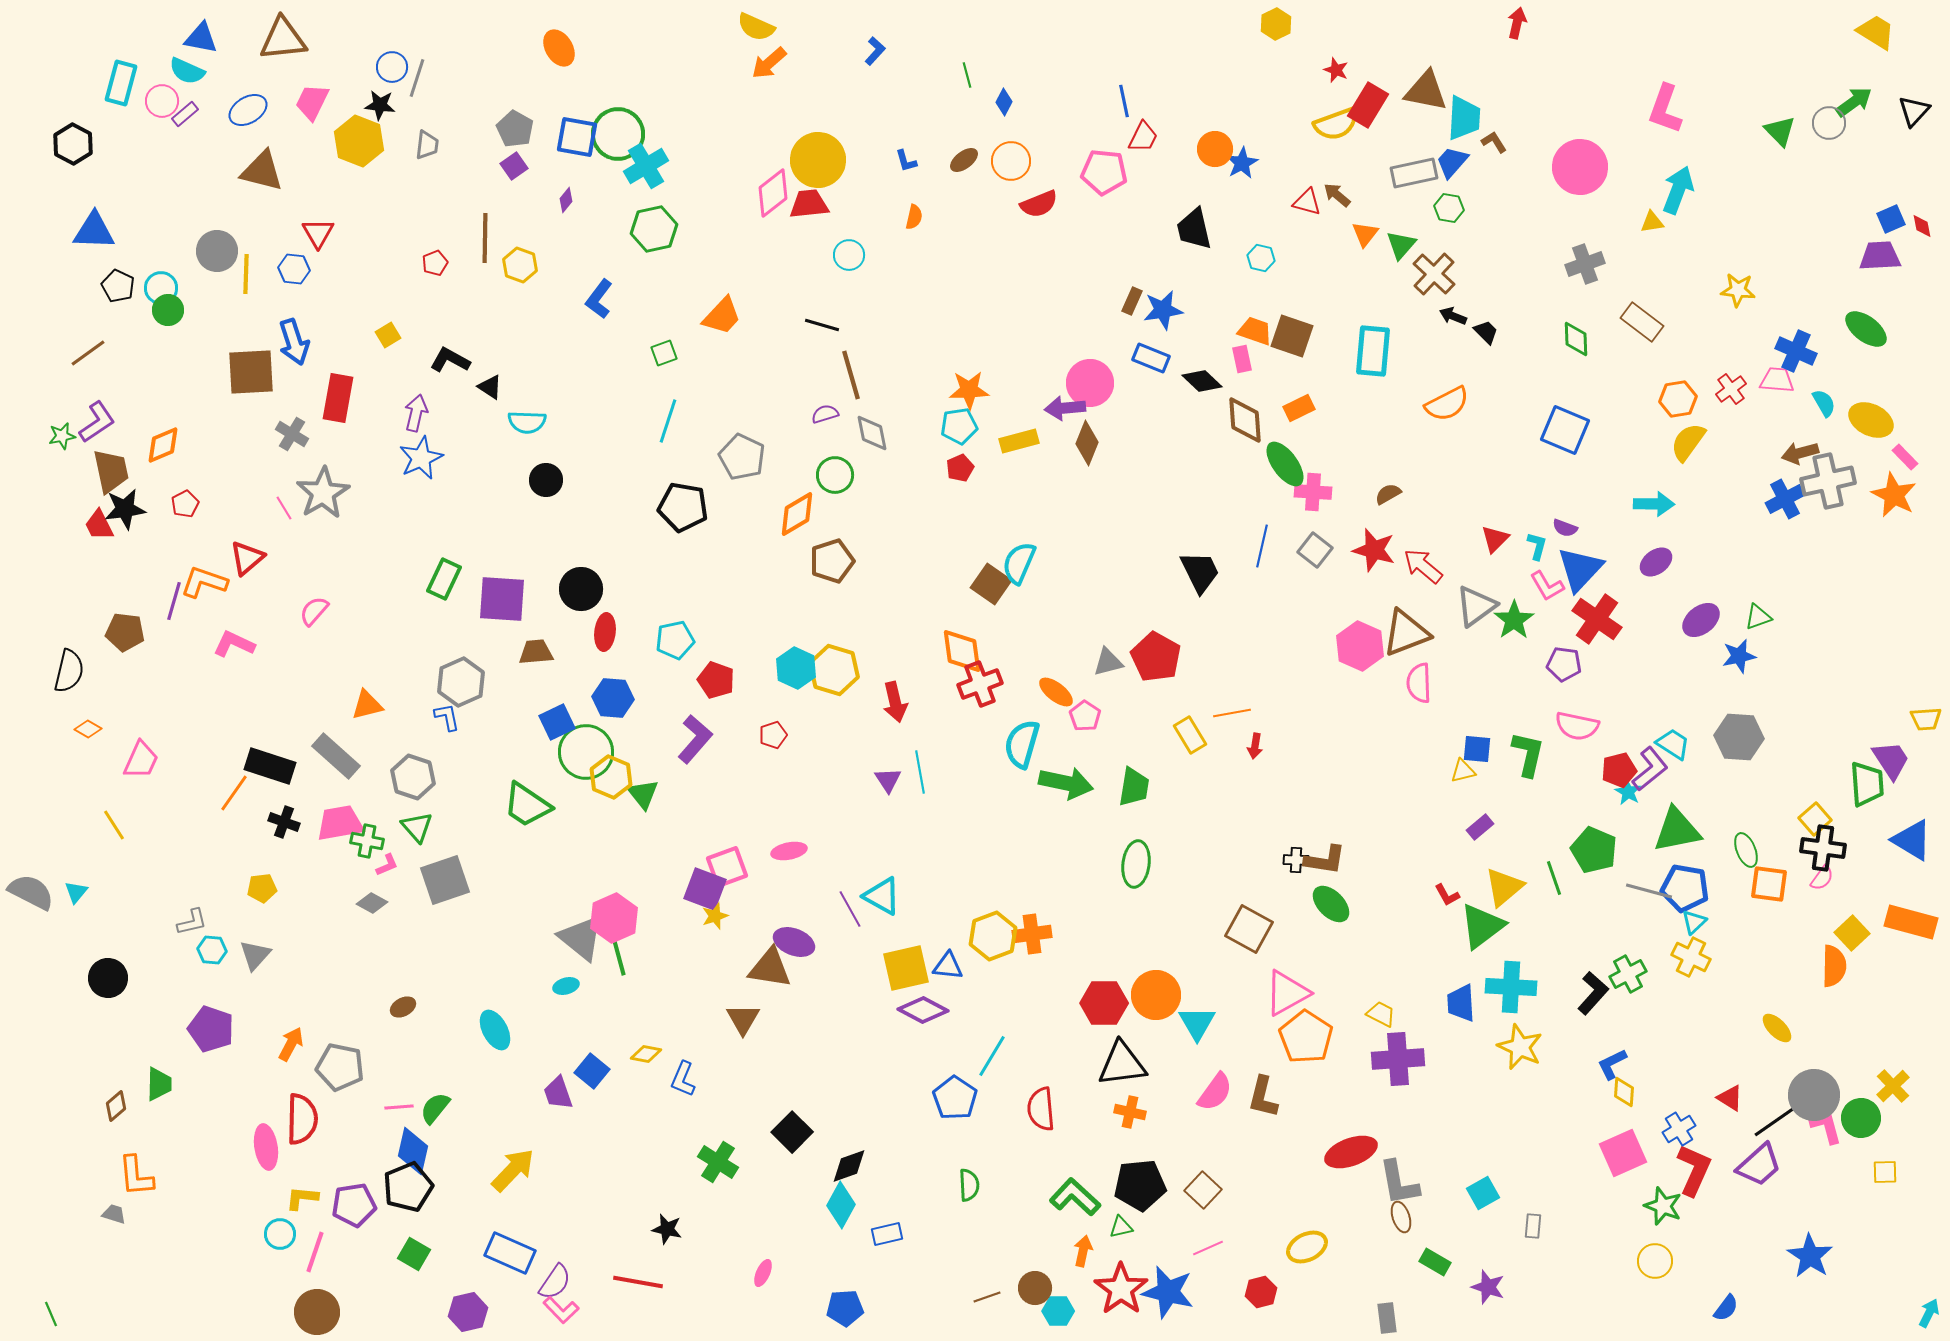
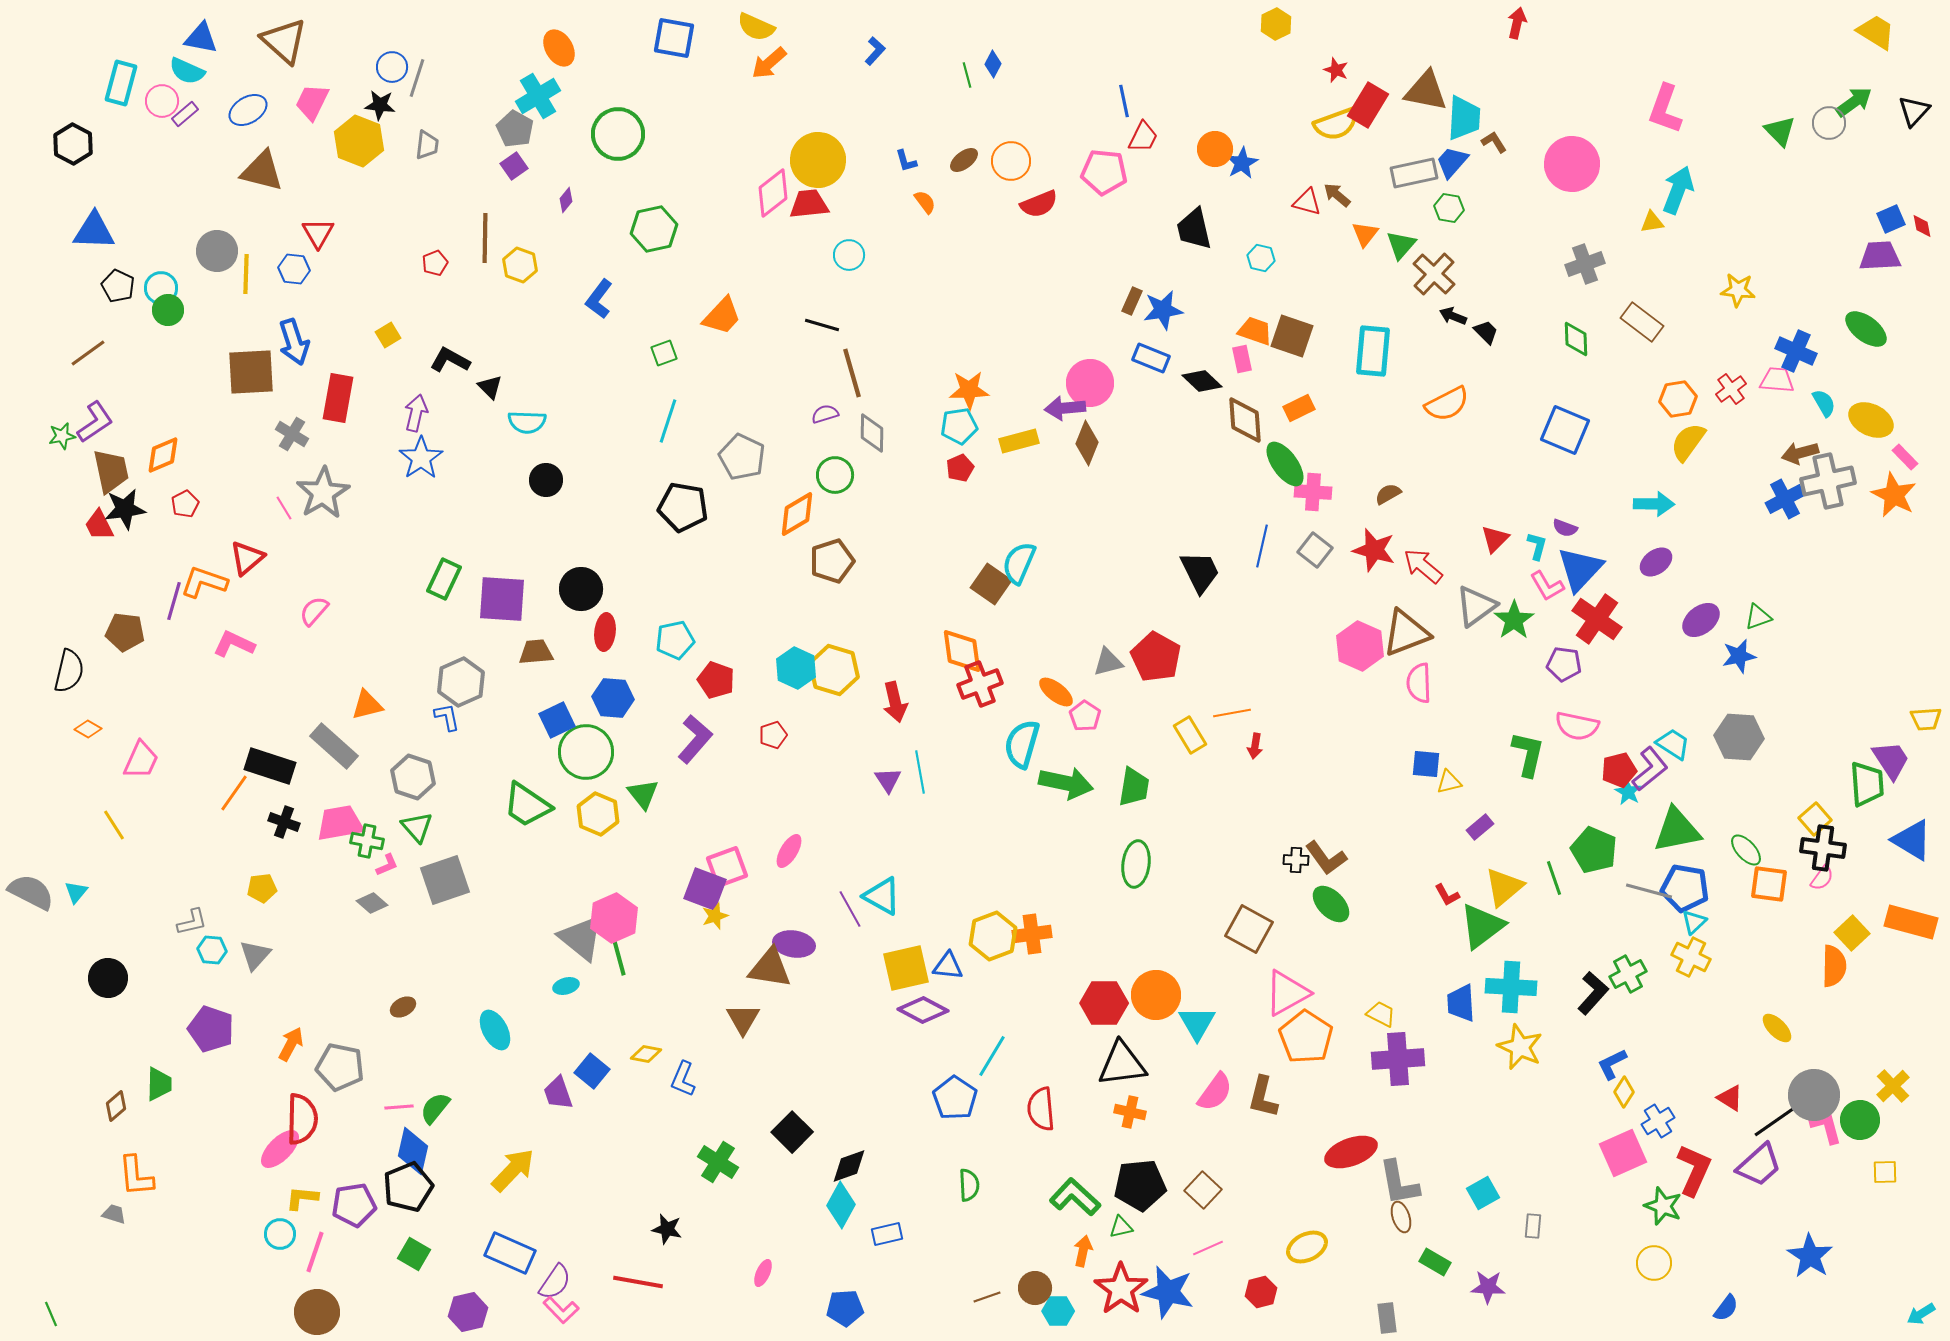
brown triangle at (283, 39): moved 1 px right, 2 px down; rotated 48 degrees clockwise
blue diamond at (1004, 102): moved 11 px left, 38 px up
blue square at (577, 137): moved 97 px right, 99 px up
cyan cross at (646, 166): moved 108 px left, 70 px up
pink circle at (1580, 167): moved 8 px left, 3 px up
orange semicircle at (914, 217): moved 11 px right, 15 px up; rotated 50 degrees counterclockwise
brown line at (851, 375): moved 1 px right, 2 px up
black triangle at (490, 387): rotated 12 degrees clockwise
purple L-shape at (97, 422): moved 2 px left
gray diamond at (872, 433): rotated 12 degrees clockwise
orange diamond at (163, 445): moved 10 px down
blue star at (421, 458): rotated 9 degrees counterclockwise
blue square at (557, 722): moved 2 px up
blue square at (1477, 749): moved 51 px left, 15 px down
gray rectangle at (336, 756): moved 2 px left, 10 px up
yellow triangle at (1463, 771): moved 14 px left, 11 px down
yellow hexagon at (611, 777): moved 13 px left, 37 px down
green ellipse at (1746, 850): rotated 20 degrees counterclockwise
pink ellipse at (789, 851): rotated 48 degrees counterclockwise
brown L-shape at (1325, 860): moved 1 px right, 2 px up; rotated 45 degrees clockwise
gray diamond at (372, 903): rotated 12 degrees clockwise
purple ellipse at (794, 942): moved 2 px down; rotated 12 degrees counterclockwise
yellow diamond at (1624, 1092): rotated 28 degrees clockwise
green circle at (1861, 1118): moved 1 px left, 2 px down
blue cross at (1679, 1129): moved 21 px left, 8 px up
pink ellipse at (266, 1147): moved 14 px right, 2 px down; rotated 54 degrees clockwise
yellow circle at (1655, 1261): moved 1 px left, 2 px down
purple star at (1488, 1287): rotated 16 degrees counterclockwise
cyan arrow at (1929, 1313): moved 8 px left, 1 px down; rotated 148 degrees counterclockwise
